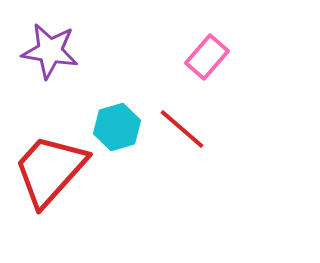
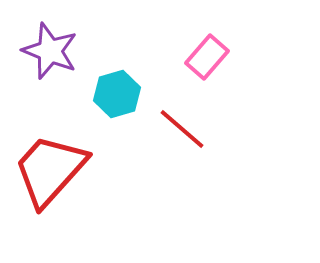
purple star: rotated 12 degrees clockwise
cyan hexagon: moved 33 px up
